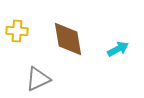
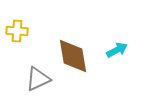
brown diamond: moved 5 px right, 17 px down
cyan arrow: moved 1 px left, 1 px down
